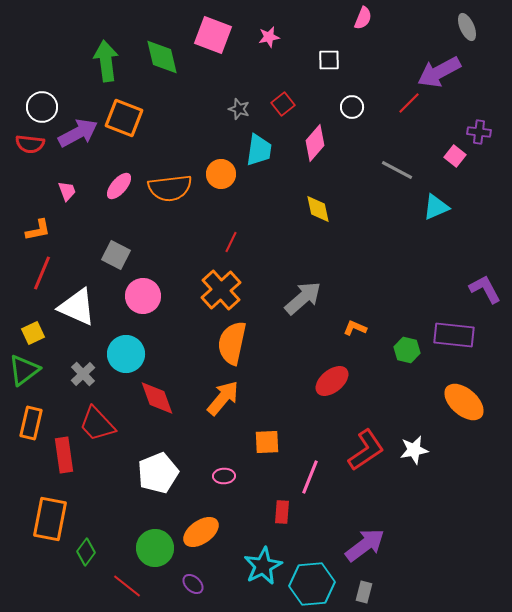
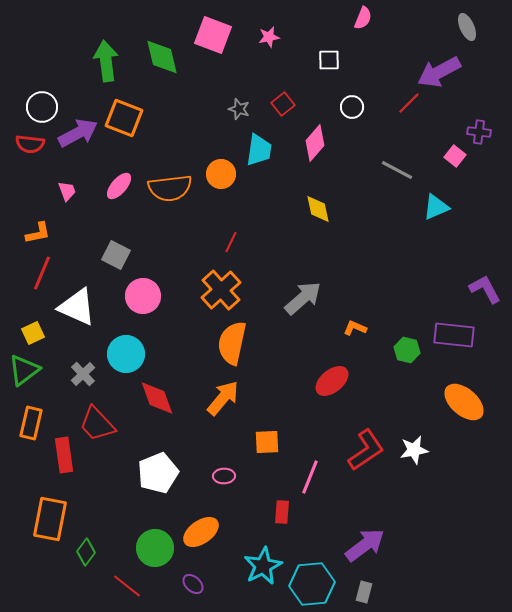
orange L-shape at (38, 230): moved 3 px down
